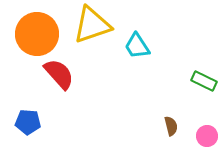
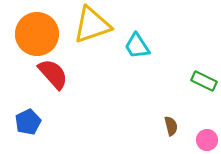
red semicircle: moved 6 px left
blue pentagon: rotated 30 degrees counterclockwise
pink circle: moved 4 px down
